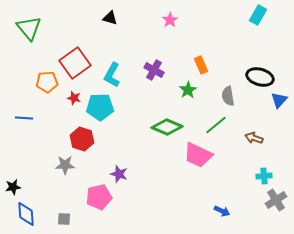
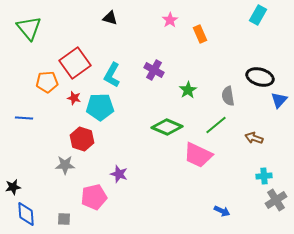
orange rectangle: moved 1 px left, 31 px up
pink pentagon: moved 5 px left
